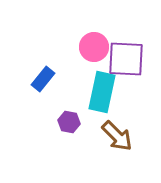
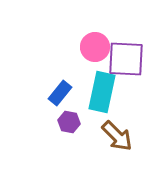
pink circle: moved 1 px right
blue rectangle: moved 17 px right, 14 px down
